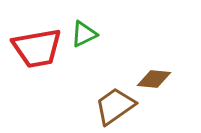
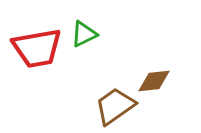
brown diamond: moved 2 px down; rotated 12 degrees counterclockwise
